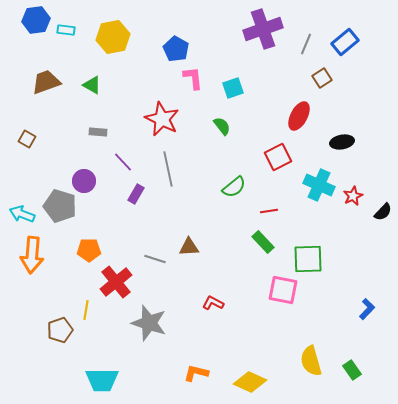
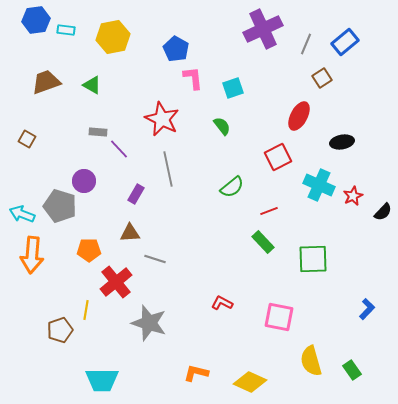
purple cross at (263, 29): rotated 6 degrees counterclockwise
purple line at (123, 162): moved 4 px left, 13 px up
green semicircle at (234, 187): moved 2 px left
red line at (269, 211): rotated 12 degrees counterclockwise
brown triangle at (189, 247): moved 59 px left, 14 px up
green square at (308, 259): moved 5 px right
pink square at (283, 290): moved 4 px left, 27 px down
red L-shape at (213, 303): moved 9 px right
